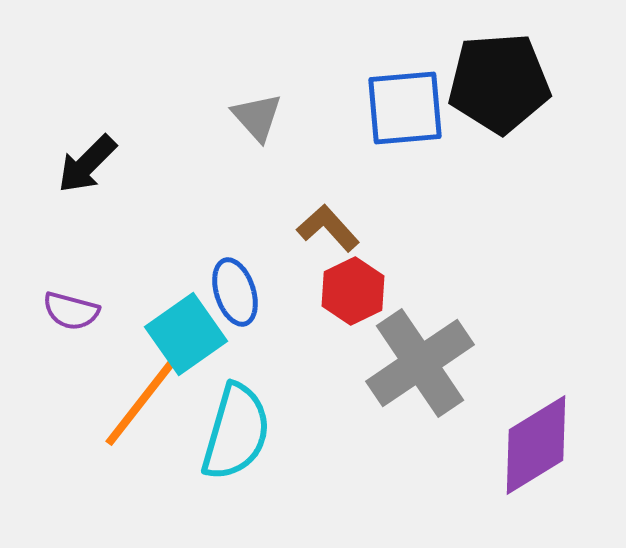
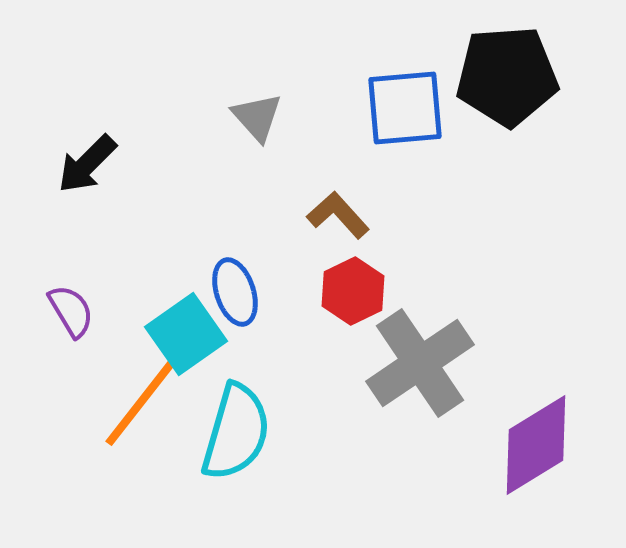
black pentagon: moved 8 px right, 7 px up
brown L-shape: moved 10 px right, 13 px up
purple semicircle: rotated 136 degrees counterclockwise
